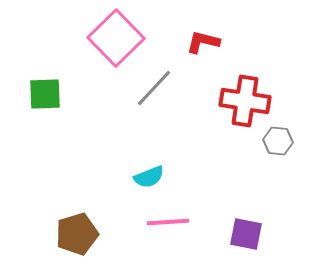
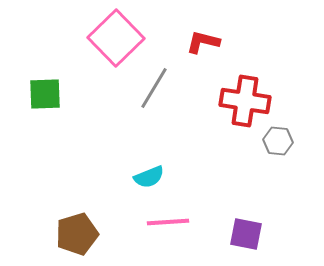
gray line: rotated 12 degrees counterclockwise
